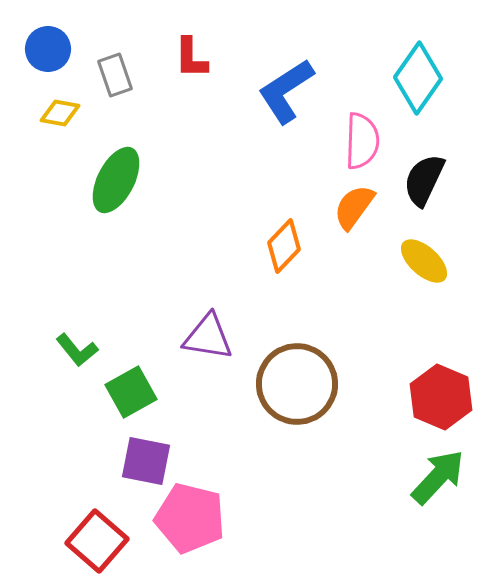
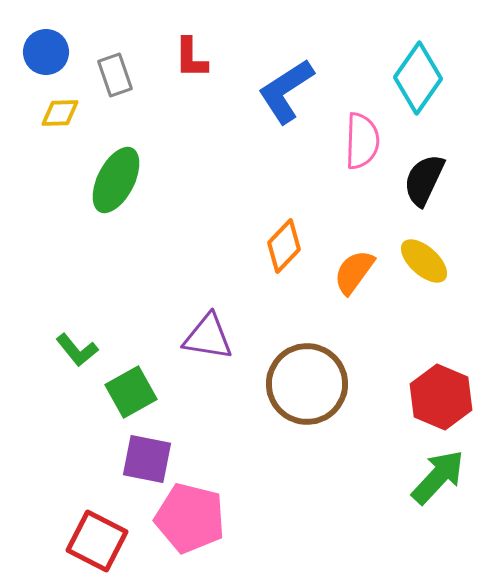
blue circle: moved 2 px left, 3 px down
yellow diamond: rotated 12 degrees counterclockwise
orange semicircle: moved 65 px down
brown circle: moved 10 px right
purple square: moved 1 px right, 2 px up
red square: rotated 14 degrees counterclockwise
